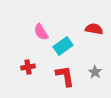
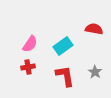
pink semicircle: moved 11 px left, 12 px down; rotated 114 degrees counterclockwise
